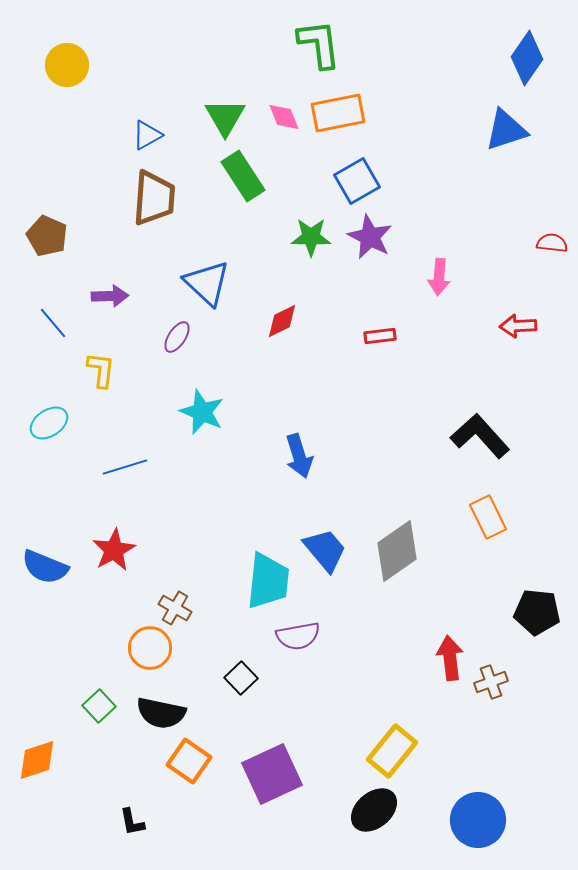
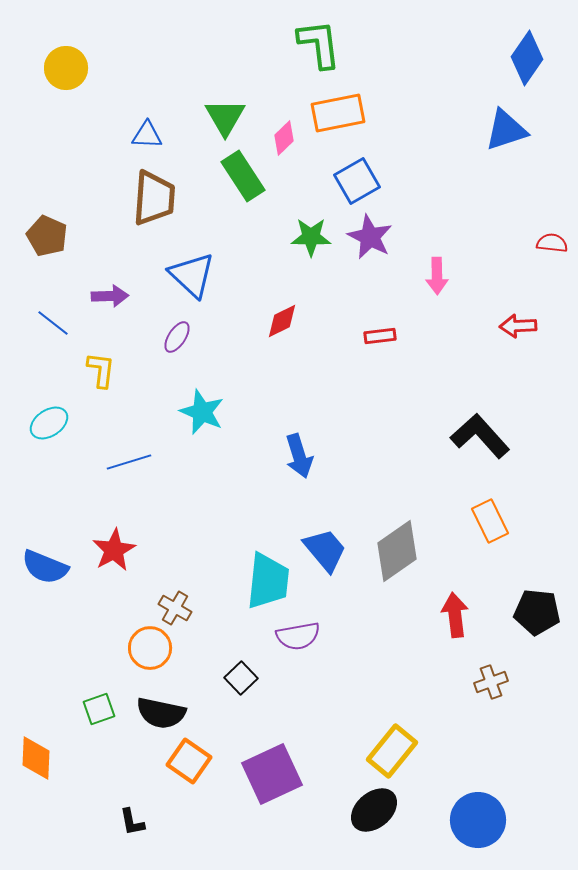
yellow circle at (67, 65): moved 1 px left, 3 px down
pink diamond at (284, 117): moved 21 px down; rotated 68 degrees clockwise
blue triangle at (147, 135): rotated 32 degrees clockwise
pink arrow at (439, 277): moved 2 px left, 1 px up; rotated 6 degrees counterclockwise
blue triangle at (207, 283): moved 15 px left, 8 px up
blue line at (53, 323): rotated 12 degrees counterclockwise
blue line at (125, 467): moved 4 px right, 5 px up
orange rectangle at (488, 517): moved 2 px right, 4 px down
red arrow at (450, 658): moved 5 px right, 43 px up
green square at (99, 706): moved 3 px down; rotated 24 degrees clockwise
orange diamond at (37, 760): moved 1 px left, 2 px up; rotated 69 degrees counterclockwise
